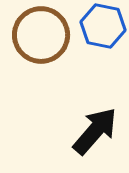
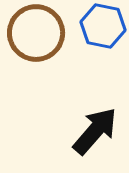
brown circle: moved 5 px left, 2 px up
